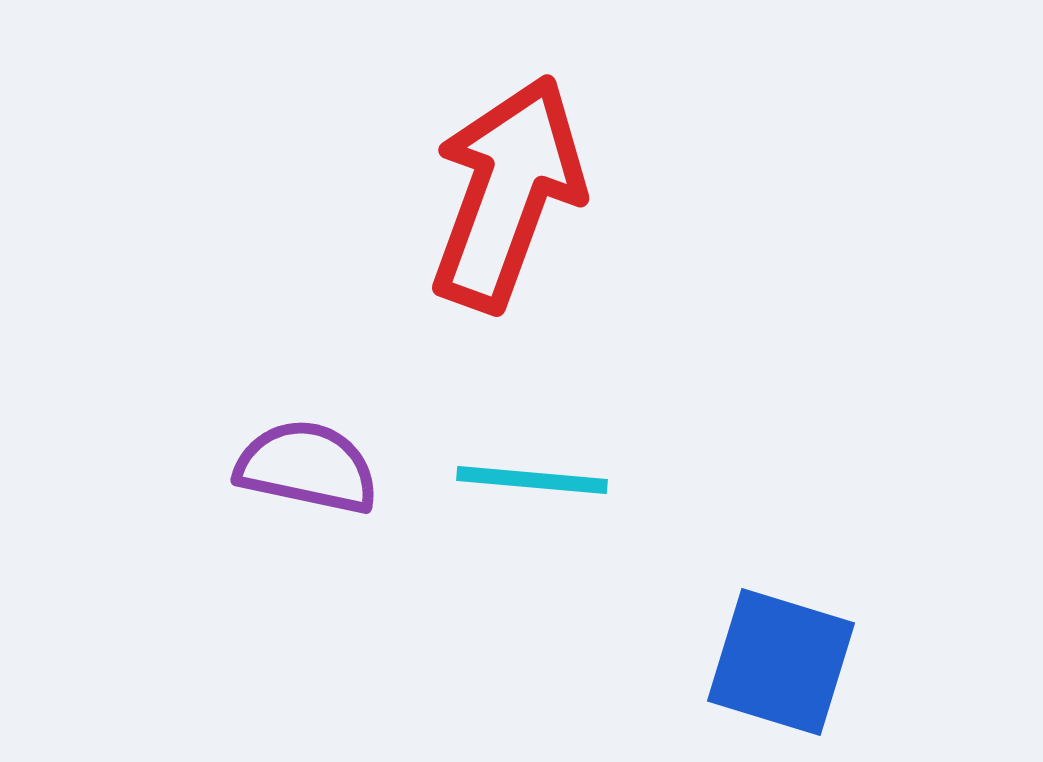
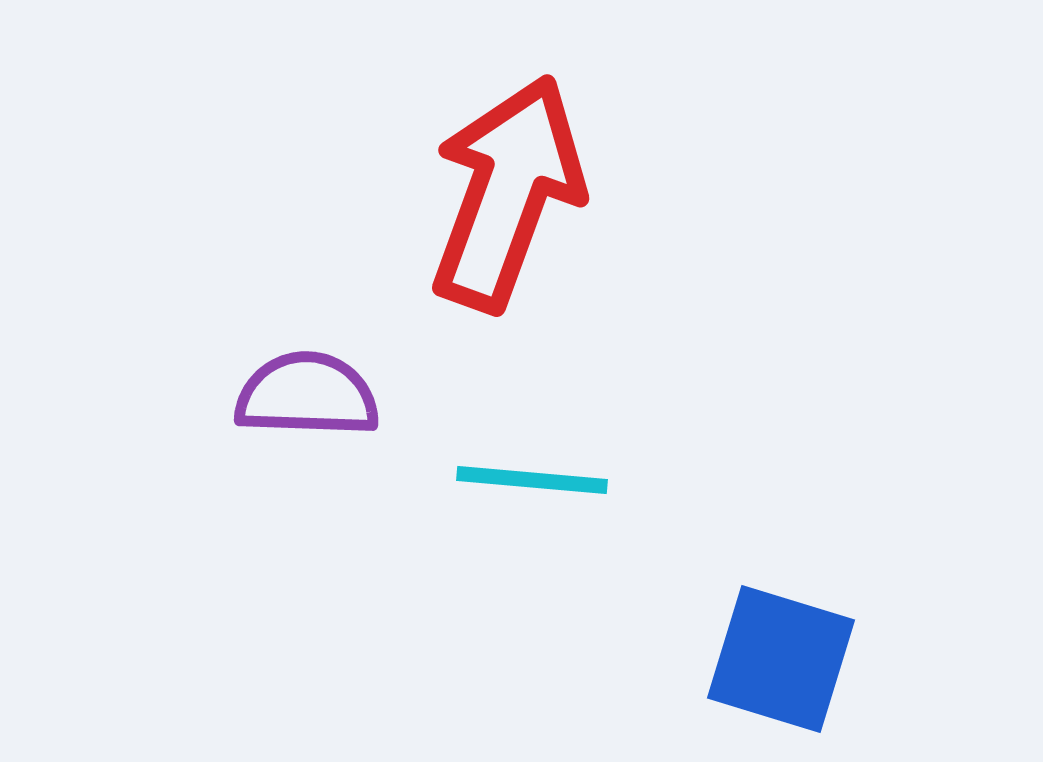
purple semicircle: moved 72 px up; rotated 10 degrees counterclockwise
blue square: moved 3 px up
